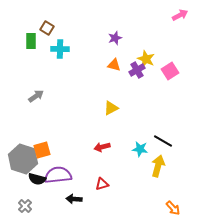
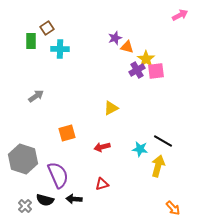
brown square: rotated 24 degrees clockwise
yellow star: rotated 12 degrees clockwise
orange triangle: moved 13 px right, 18 px up
pink square: moved 14 px left; rotated 24 degrees clockwise
orange square: moved 25 px right, 17 px up
purple semicircle: rotated 72 degrees clockwise
black semicircle: moved 8 px right, 21 px down
